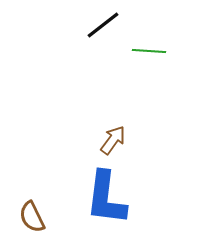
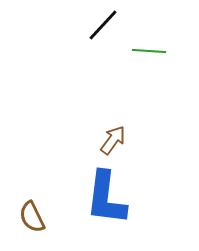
black line: rotated 9 degrees counterclockwise
